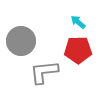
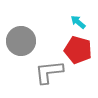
red pentagon: rotated 16 degrees clockwise
gray L-shape: moved 5 px right
